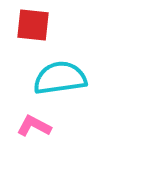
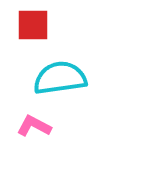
red square: rotated 6 degrees counterclockwise
